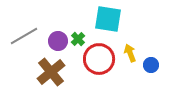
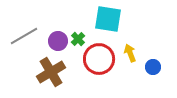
blue circle: moved 2 px right, 2 px down
brown cross: rotated 8 degrees clockwise
